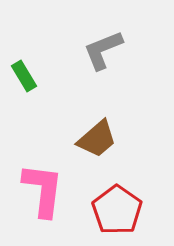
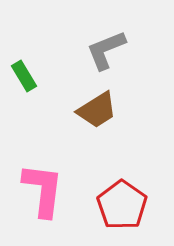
gray L-shape: moved 3 px right
brown trapezoid: moved 29 px up; rotated 9 degrees clockwise
red pentagon: moved 5 px right, 5 px up
